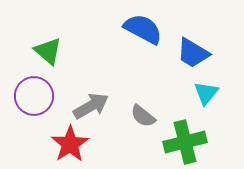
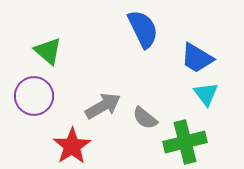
blue semicircle: rotated 36 degrees clockwise
blue trapezoid: moved 4 px right, 5 px down
cyan triangle: moved 1 px down; rotated 16 degrees counterclockwise
gray arrow: moved 12 px right
gray semicircle: moved 2 px right, 2 px down
red star: moved 2 px right, 2 px down
